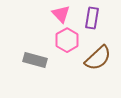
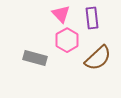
purple rectangle: rotated 15 degrees counterclockwise
gray rectangle: moved 2 px up
